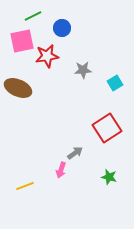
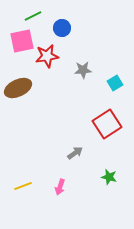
brown ellipse: rotated 48 degrees counterclockwise
red square: moved 4 px up
pink arrow: moved 1 px left, 17 px down
yellow line: moved 2 px left
